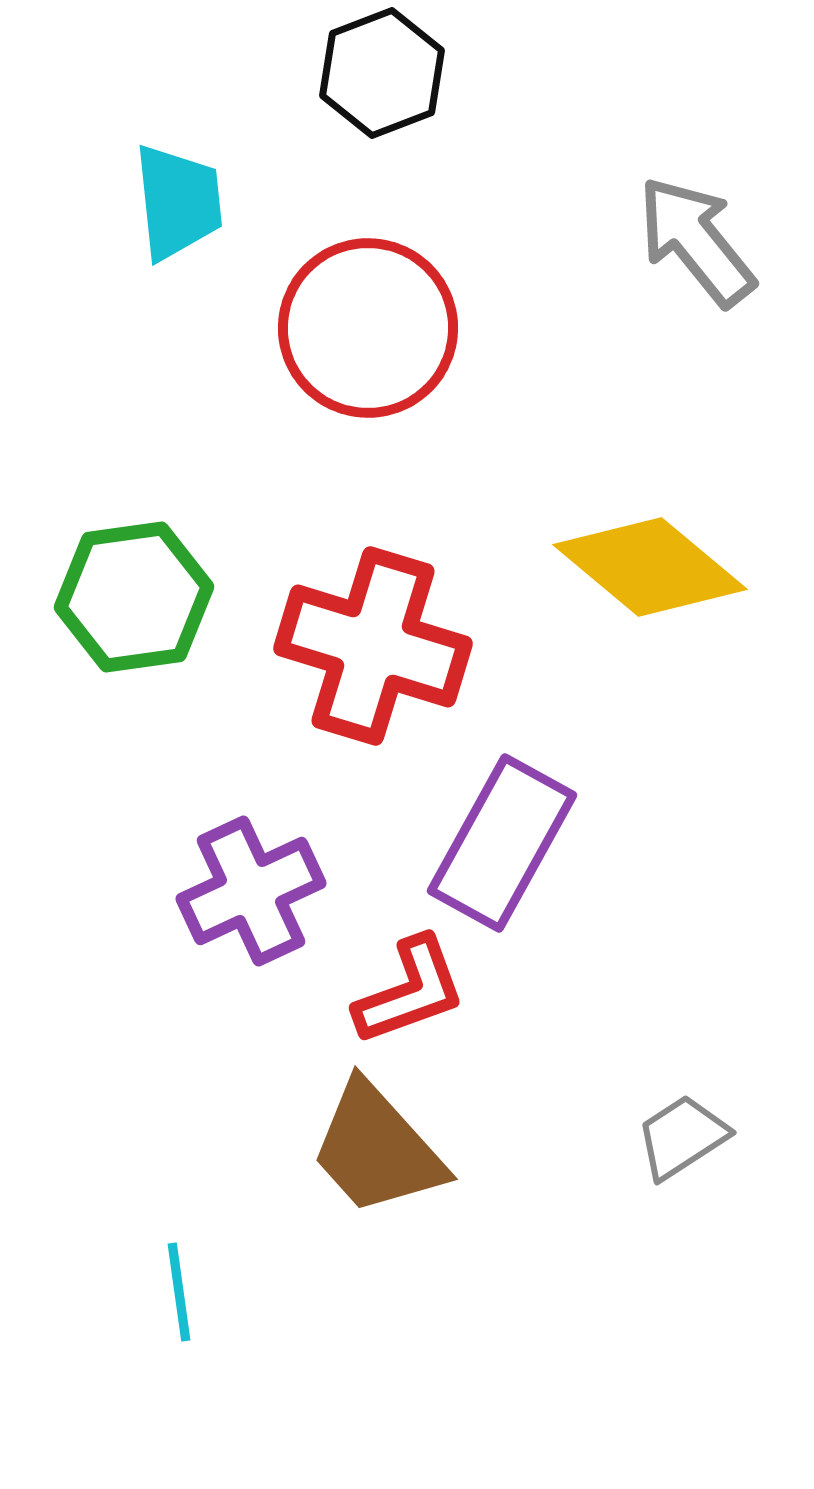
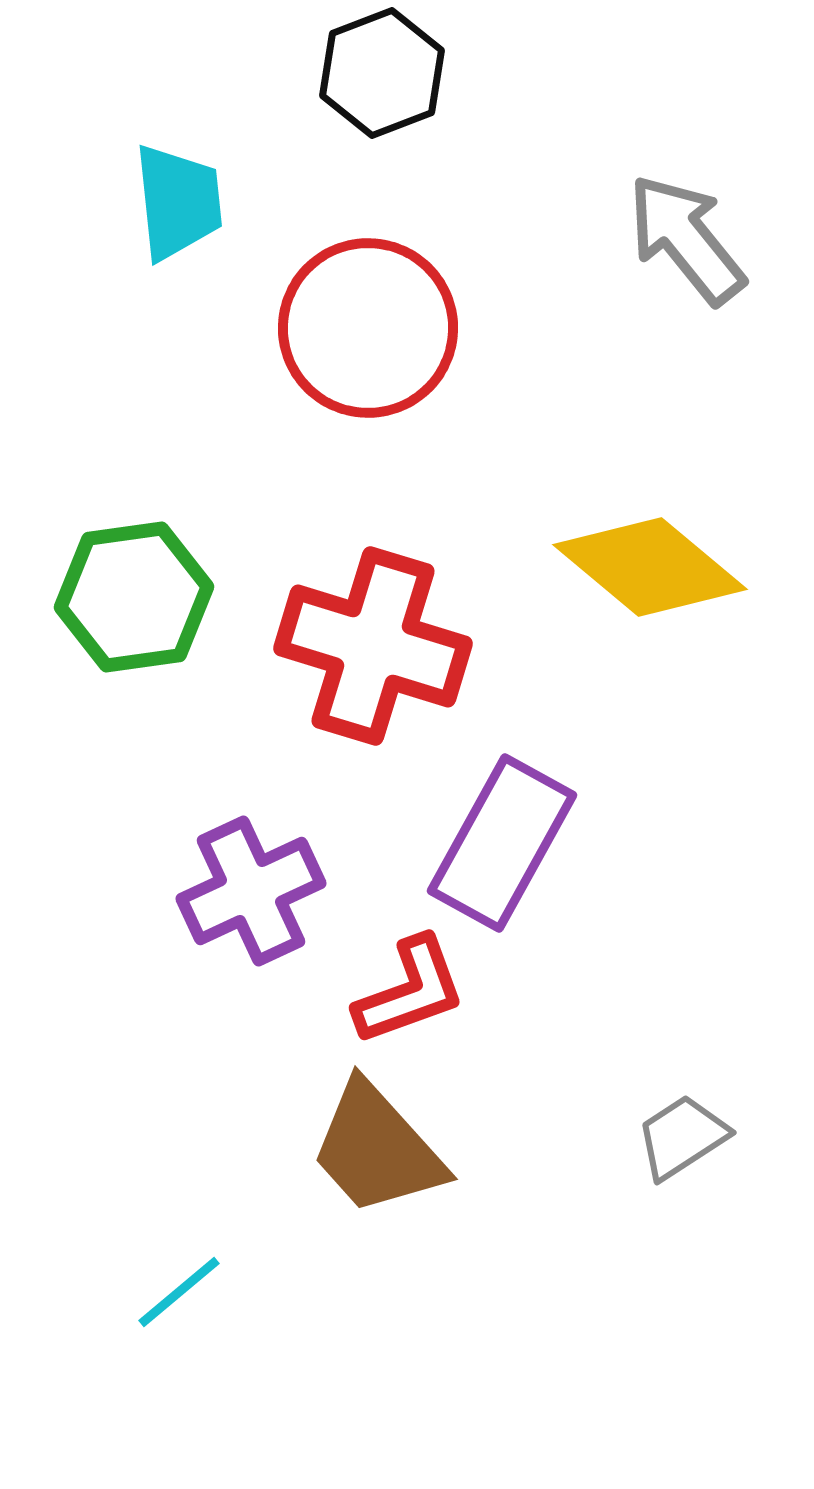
gray arrow: moved 10 px left, 2 px up
cyan line: rotated 58 degrees clockwise
